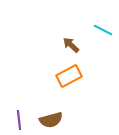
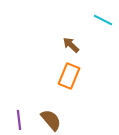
cyan line: moved 10 px up
orange rectangle: rotated 40 degrees counterclockwise
brown semicircle: rotated 115 degrees counterclockwise
